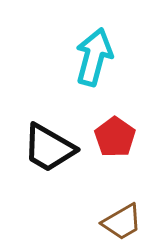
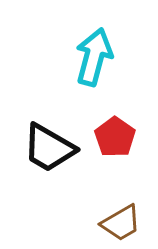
brown trapezoid: moved 1 px left, 1 px down
